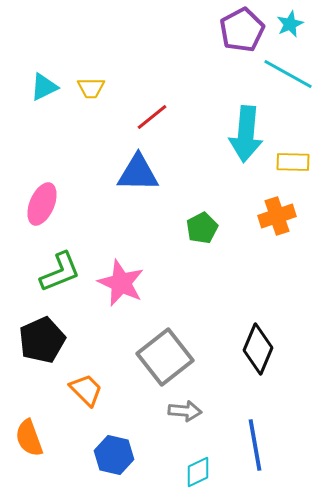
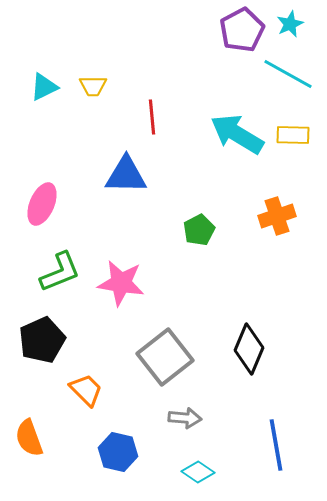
yellow trapezoid: moved 2 px right, 2 px up
red line: rotated 56 degrees counterclockwise
cyan arrow: moved 9 px left; rotated 116 degrees clockwise
yellow rectangle: moved 27 px up
blue triangle: moved 12 px left, 2 px down
green pentagon: moved 3 px left, 2 px down
pink star: rotated 15 degrees counterclockwise
black diamond: moved 9 px left
gray arrow: moved 7 px down
blue line: moved 21 px right
blue hexagon: moved 4 px right, 3 px up
cyan diamond: rotated 60 degrees clockwise
